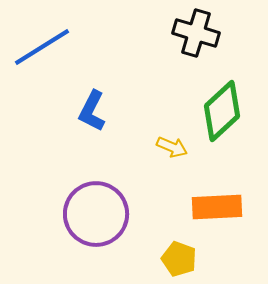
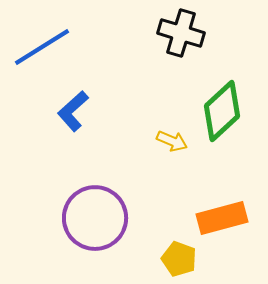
black cross: moved 15 px left
blue L-shape: moved 19 px left; rotated 21 degrees clockwise
yellow arrow: moved 6 px up
orange rectangle: moved 5 px right, 11 px down; rotated 12 degrees counterclockwise
purple circle: moved 1 px left, 4 px down
